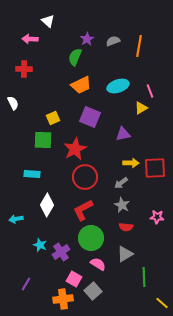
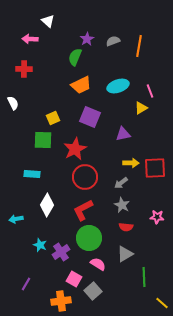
green circle: moved 2 px left
orange cross: moved 2 px left, 2 px down
